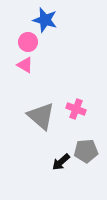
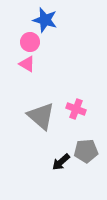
pink circle: moved 2 px right
pink triangle: moved 2 px right, 1 px up
